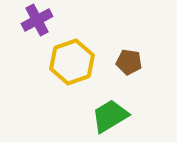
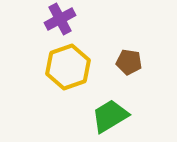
purple cross: moved 23 px right, 1 px up
yellow hexagon: moved 4 px left, 5 px down
